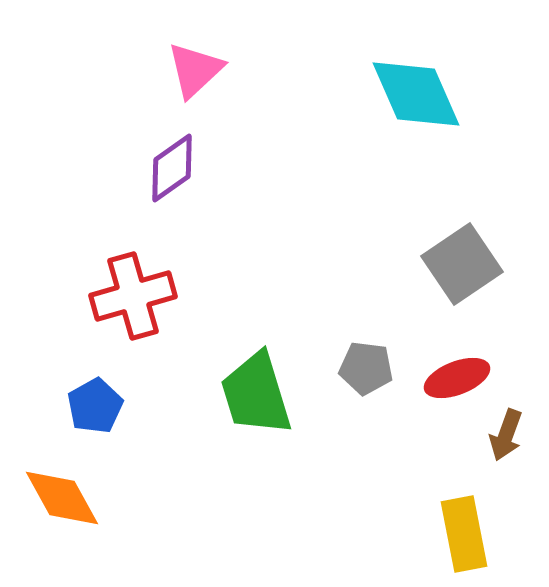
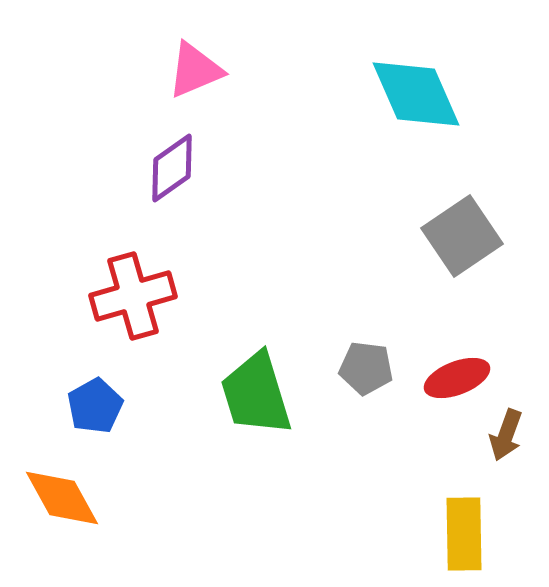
pink triangle: rotated 20 degrees clockwise
gray square: moved 28 px up
yellow rectangle: rotated 10 degrees clockwise
